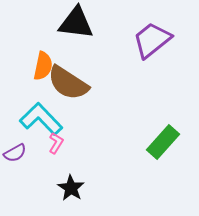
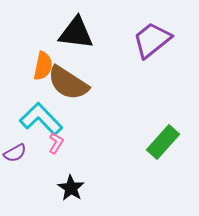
black triangle: moved 10 px down
